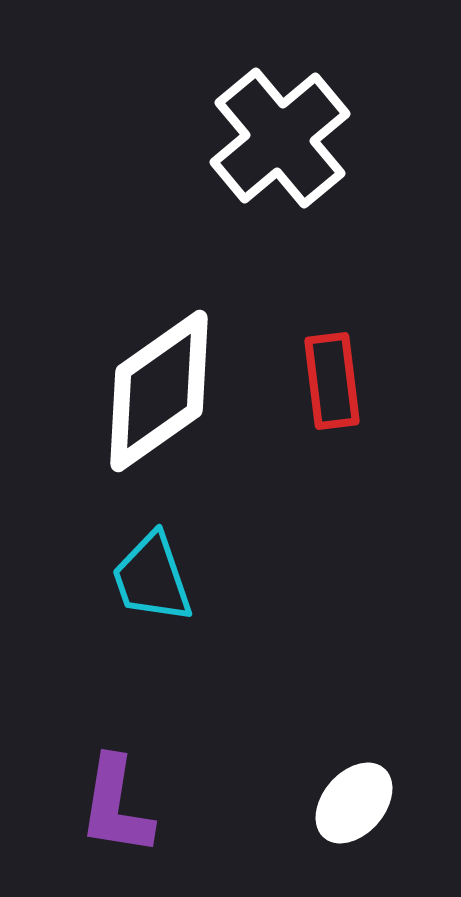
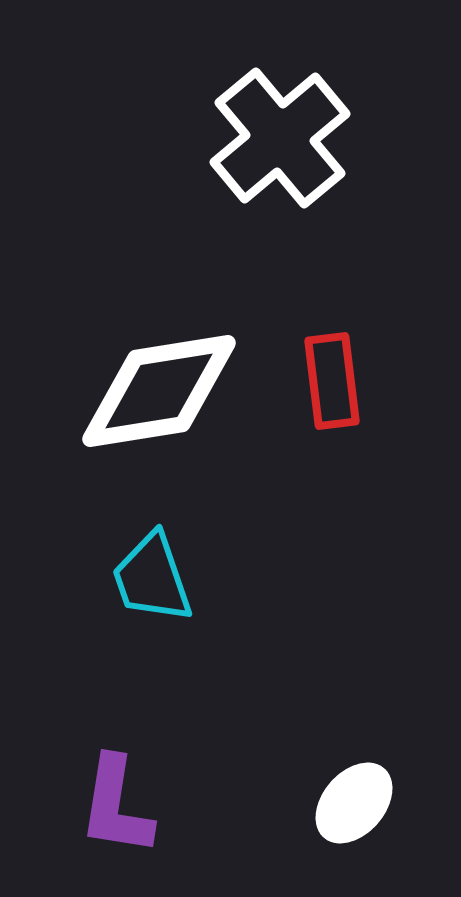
white diamond: rotated 26 degrees clockwise
